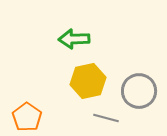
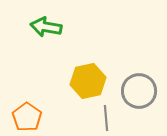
green arrow: moved 28 px left, 12 px up; rotated 12 degrees clockwise
gray line: rotated 70 degrees clockwise
